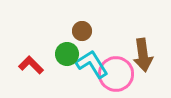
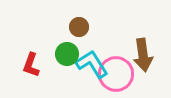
brown circle: moved 3 px left, 4 px up
red L-shape: rotated 115 degrees counterclockwise
